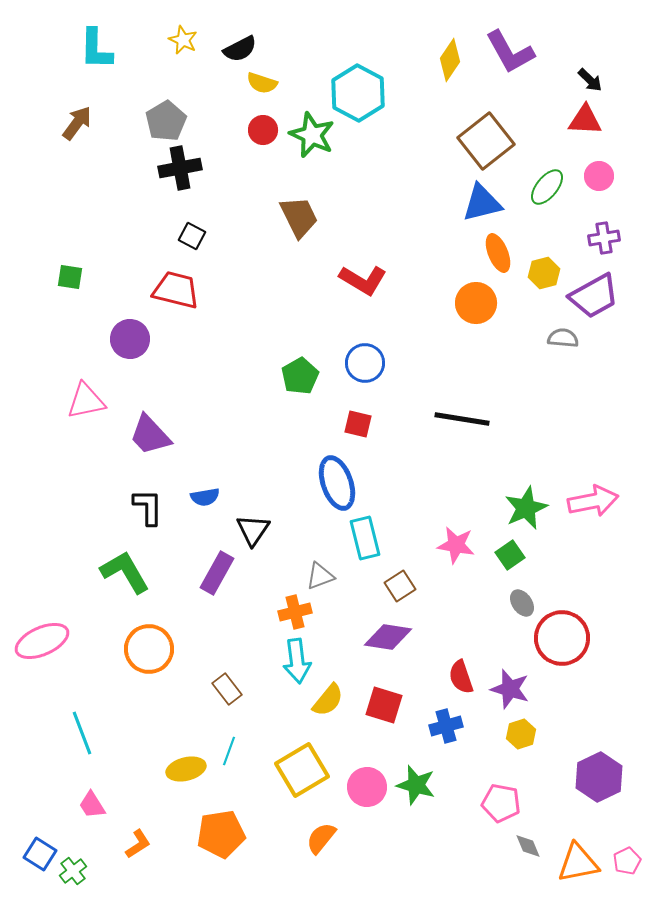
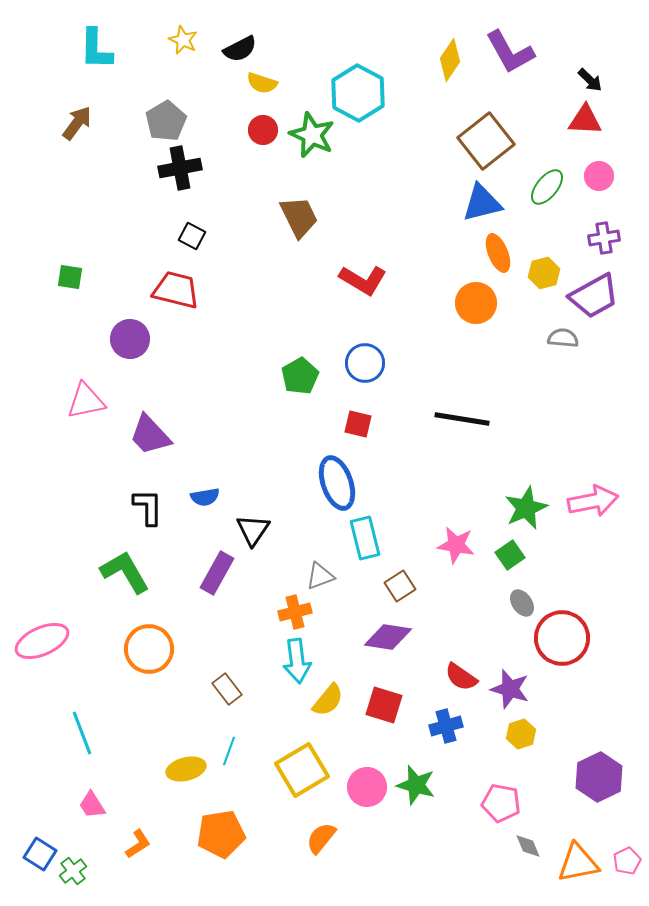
red semicircle at (461, 677): rotated 36 degrees counterclockwise
